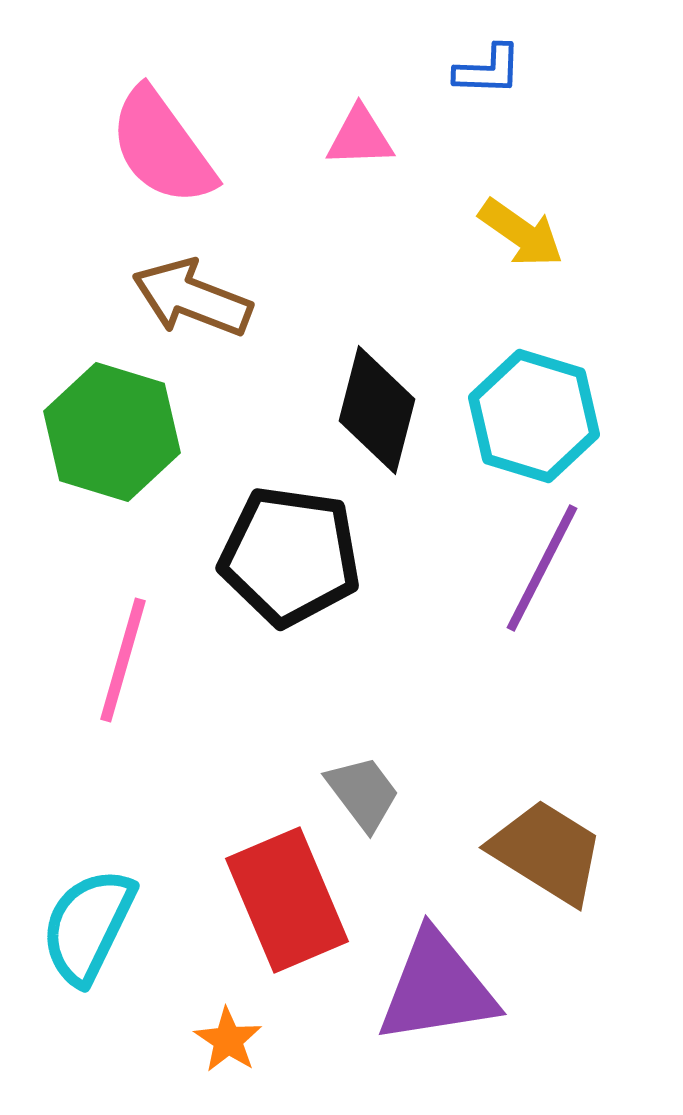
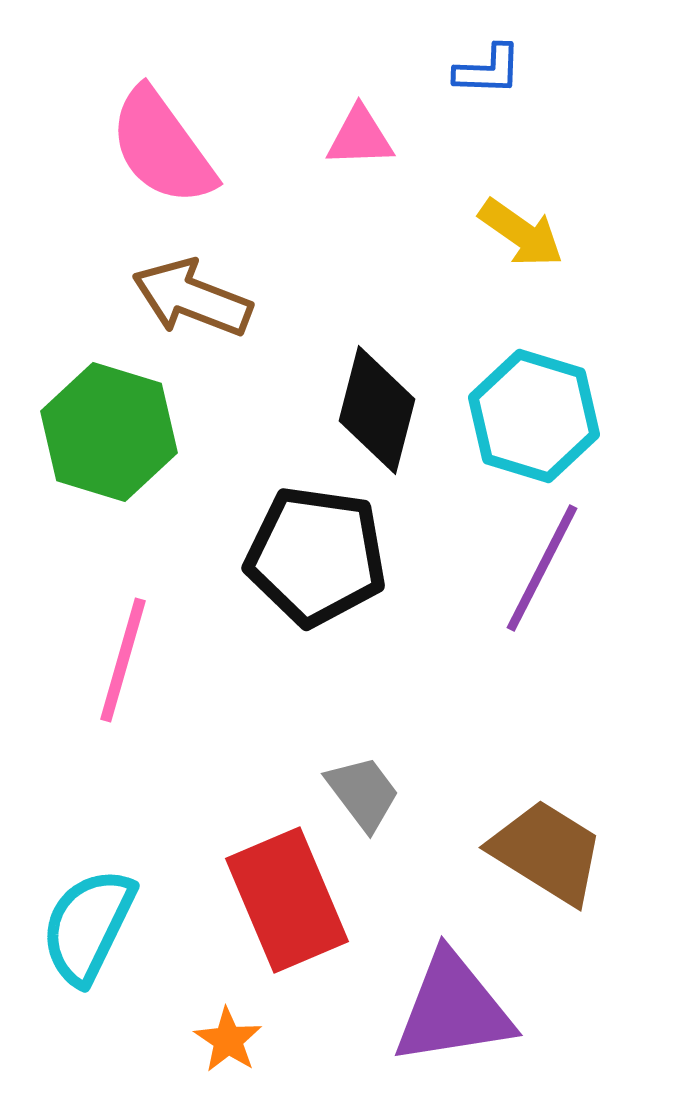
green hexagon: moved 3 px left
black pentagon: moved 26 px right
purple triangle: moved 16 px right, 21 px down
